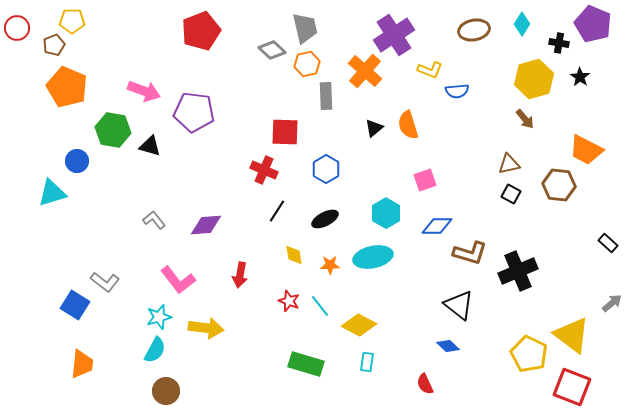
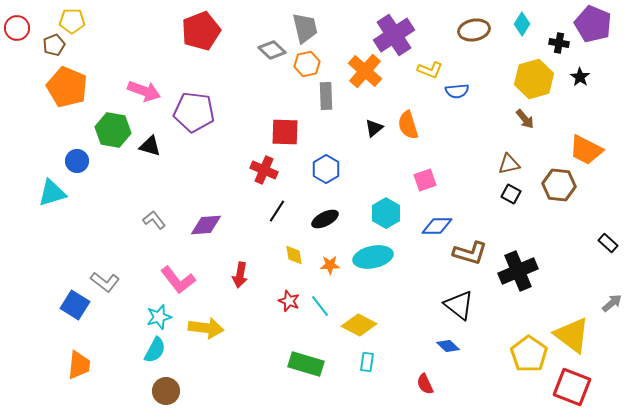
yellow pentagon at (529, 354): rotated 9 degrees clockwise
orange trapezoid at (82, 364): moved 3 px left, 1 px down
